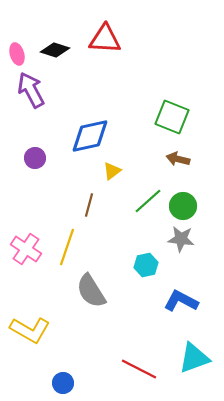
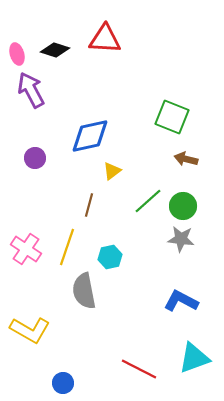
brown arrow: moved 8 px right
cyan hexagon: moved 36 px left, 8 px up
gray semicircle: moved 7 px left; rotated 21 degrees clockwise
